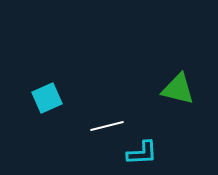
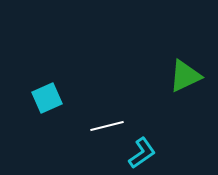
green triangle: moved 7 px right, 13 px up; rotated 39 degrees counterclockwise
cyan L-shape: rotated 32 degrees counterclockwise
